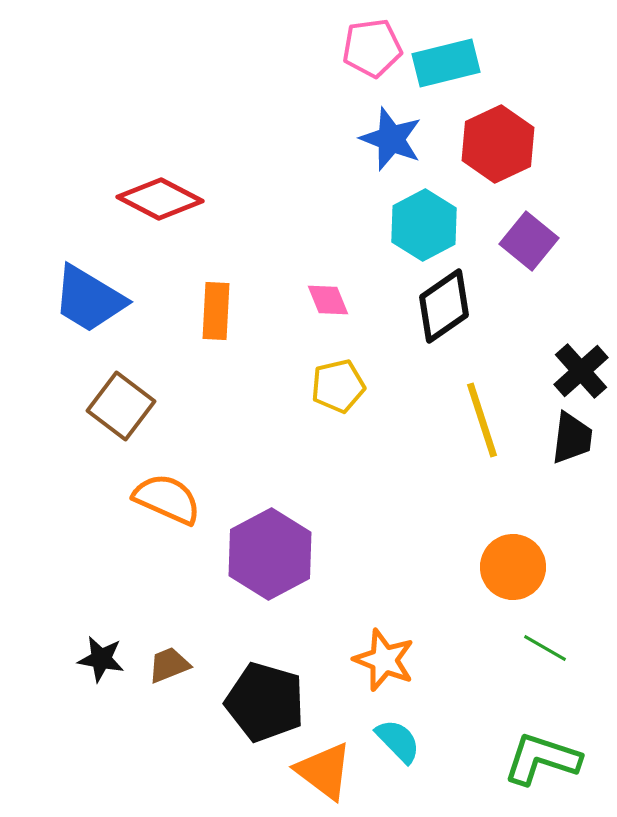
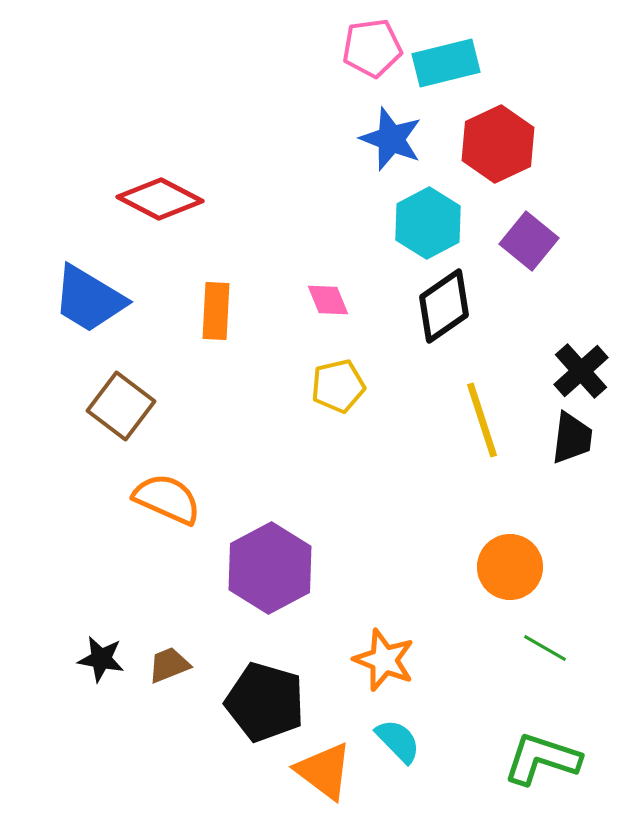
cyan hexagon: moved 4 px right, 2 px up
purple hexagon: moved 14 px down
orange circle: moved 3 px left
